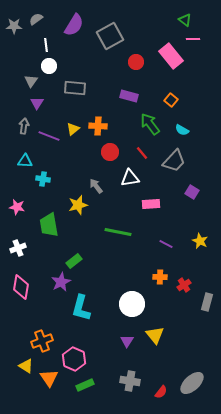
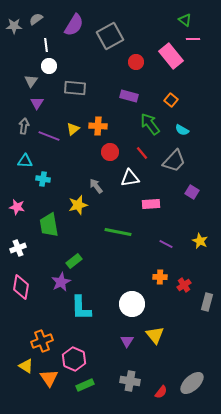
cyan L-shape at (81, 308): rotated 16 degrees counterclockwise
